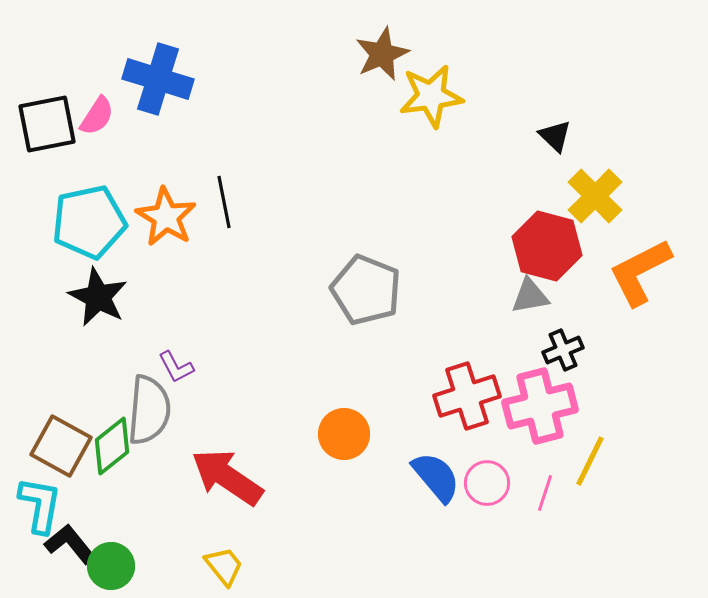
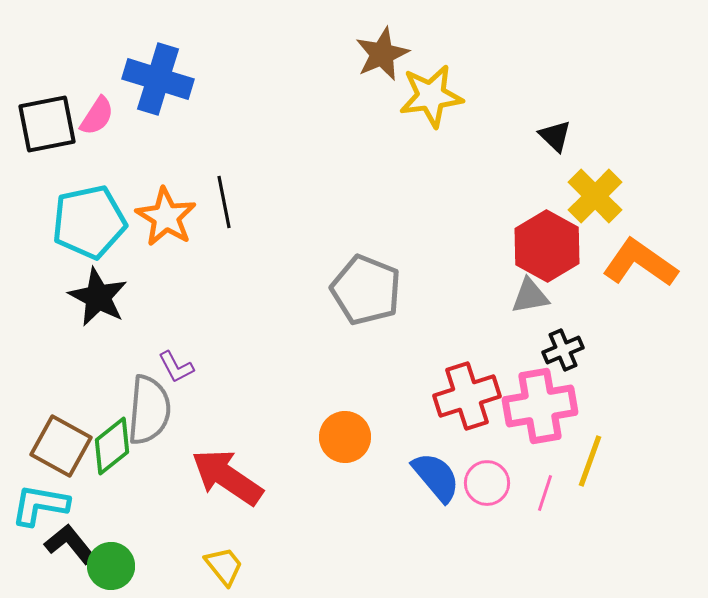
red hexagon: rotated 14 degrees clockwise
orange L-shape: moved 9 px up; rotated 62 degrees clockwise
pink cross: rotated 4 degrees clockwise
orange circle: moved 1 px right, 3 px down
yellow line: rotated 6 degrees counterclockwise
cyan L-shape: rotated 90 degrees counterclockwise
